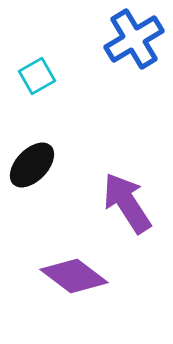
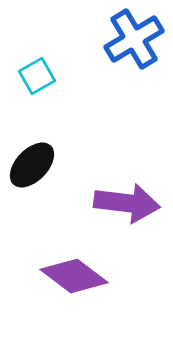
purple arrow: rotated 130 degrees clockwise
